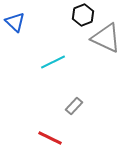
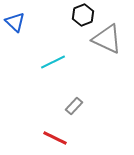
gray triangle: moved 1 px right, 1 px down
red line: moved 5 px right
